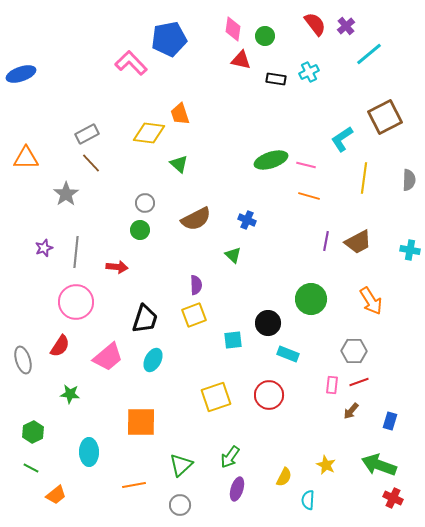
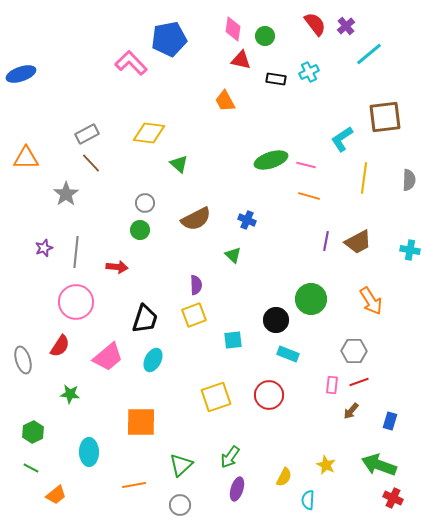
orange trapezoid at (180, 114): moved 45 px right, 13 px up; rotated 10 degrees counterclockwise
brown square at (385, 117): rotated 20 degrees clockwise
black circle at (268, 323): moved 8 px right, 3 px up
